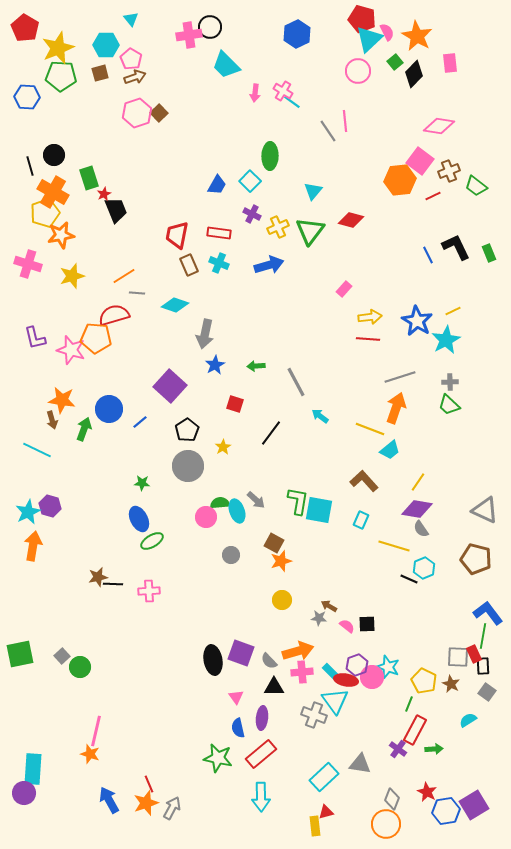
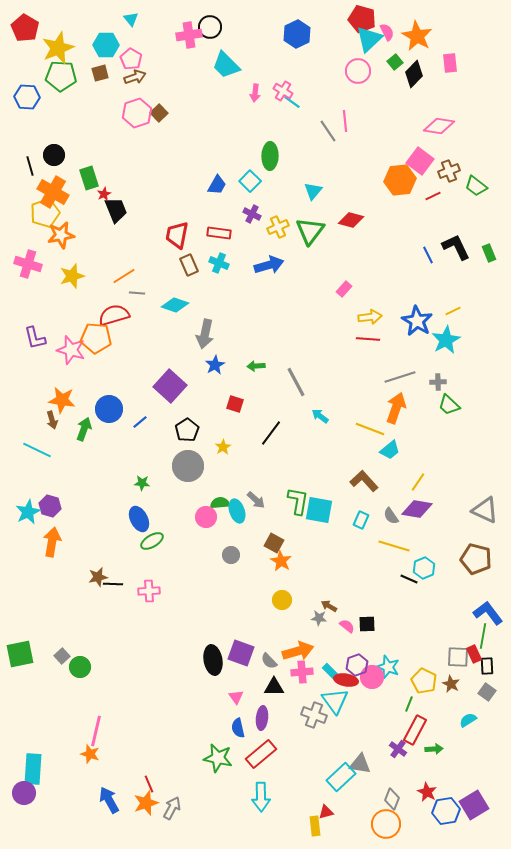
gray cross at (450, 382): moved 12 px left
gray semicircle at (421, 529): moved 30 px left, 13 px up
orange arrow at (33, 546): moved 19 px right, 4 px up
orange star at (281, 561): rotated 25 degrees counterclockwise
black rectangle at (483, 666): moved 4 px right
cyan rectangle at (324, 777): moved 17 px right
